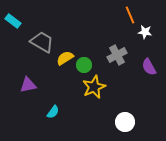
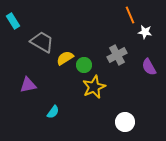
cyan rectangle: rotated 21 degrees clockwise
